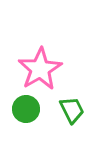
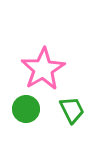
pink star: moved 3 px right
